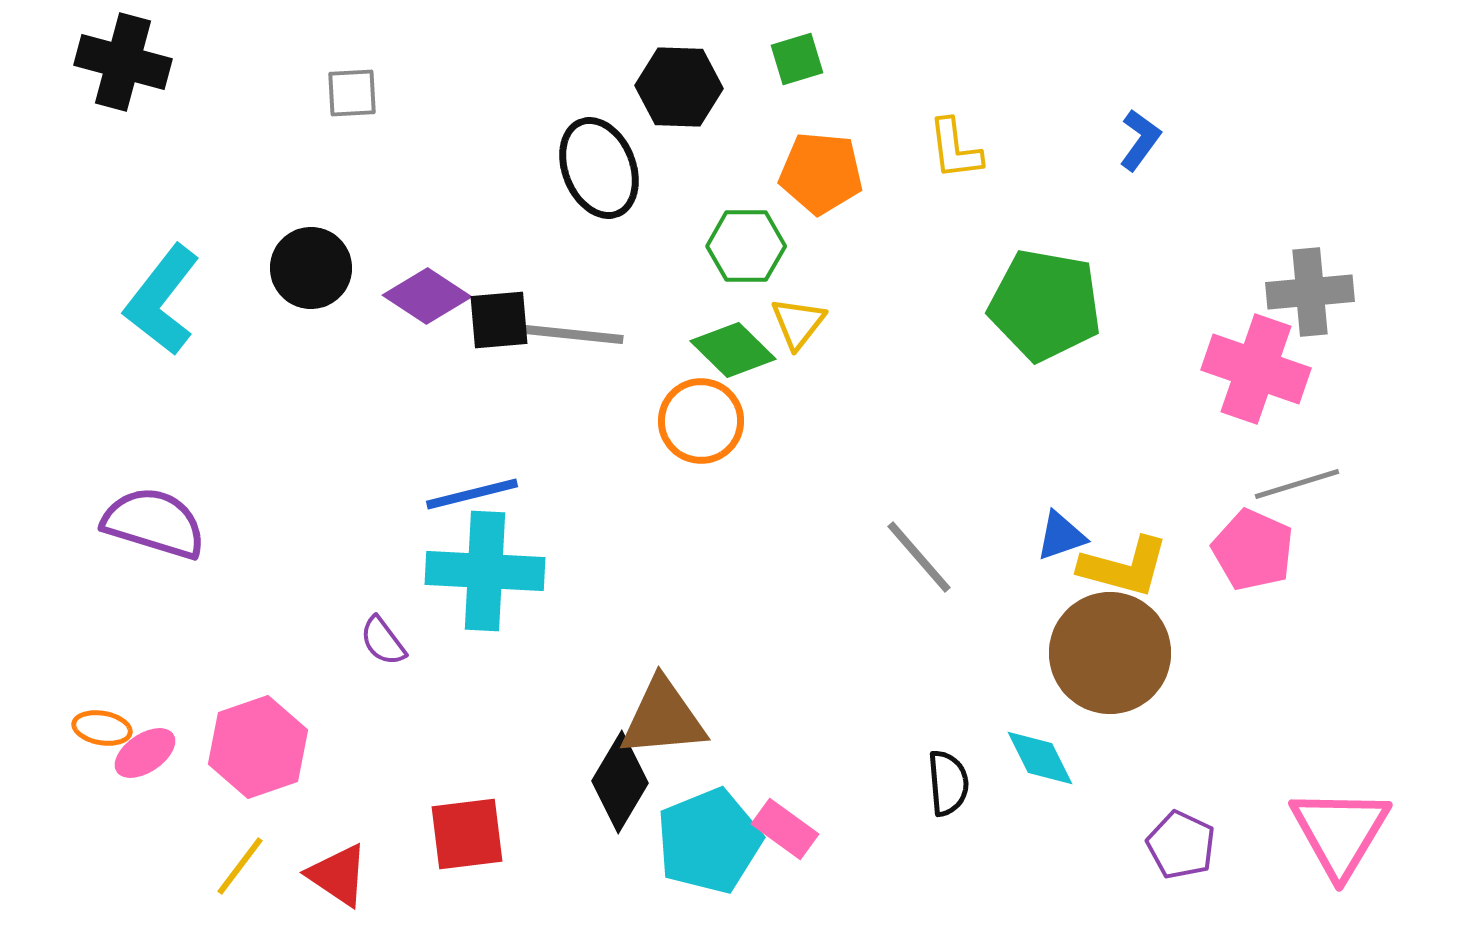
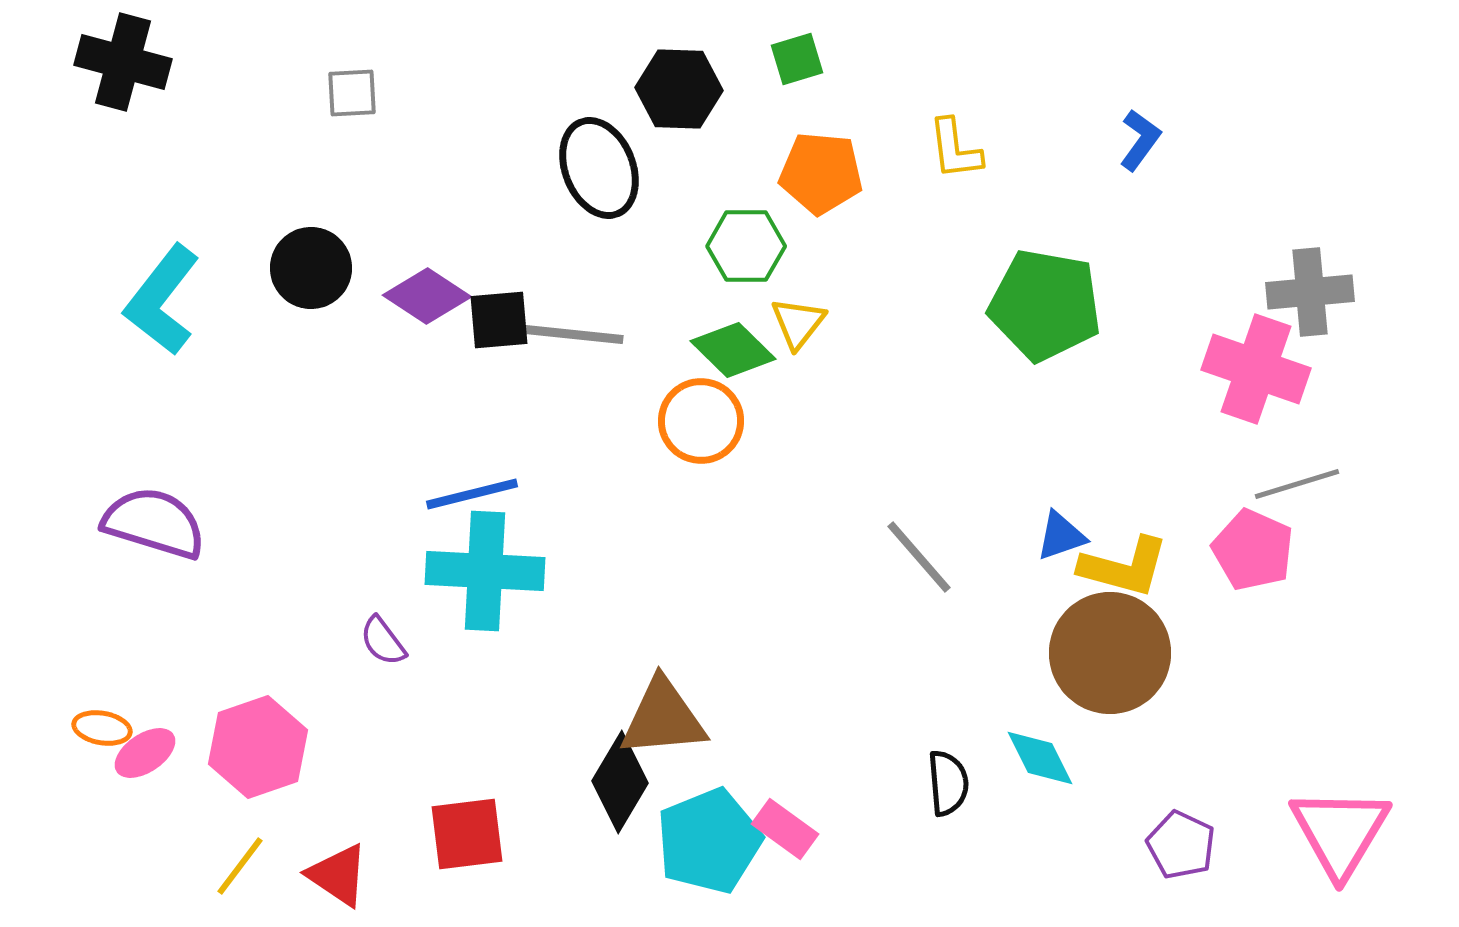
black hexagon at (679, 87): moved 2 px down
